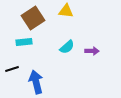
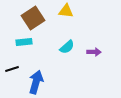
purple arrow: moved 2 px right, 1 px down
blue arrow: rotated 30 degrees clockwise
